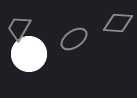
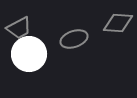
gray trapezoid: rotated 148 degrees counterclockwise
gray ellipse: rotated 16 degrees clockwise
